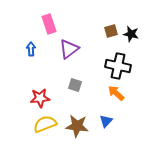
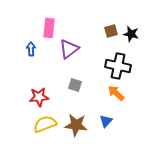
pink rectangle: moved 4 px down; rotated 24 degrees clockwise
red star: moved 1 px left, 1 px up
brown star: moved 1 px left, 1 px up
